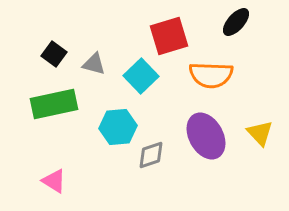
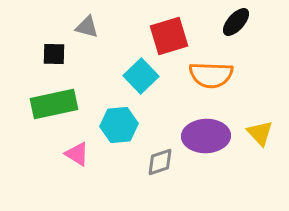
black square: rotated 35 degrees counterclockwise
gray triangle: moved 7 px left, 37 px up
cyan hexagon: moved 1 px right, 2 px up
purple ellipse: rotated 63 degrees counterclockwise
gray diamond: moved 9 px right, 7 px down
pink triangle: moved 23 px right, 27 px up
